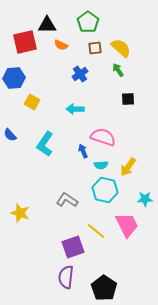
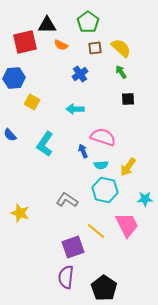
green arrow: moved 3 px right, 2 px down
